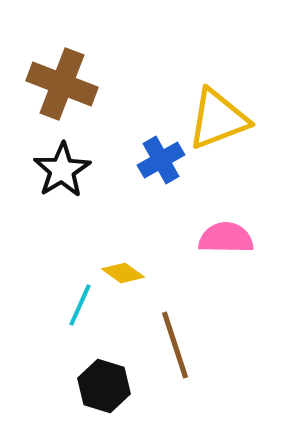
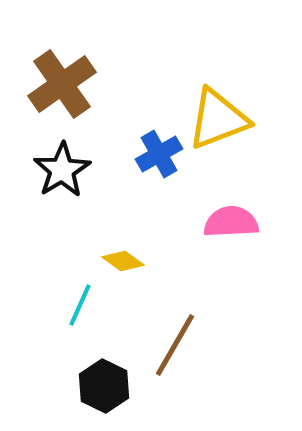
brown cross: rotated 34 degrees clockwise
blue cross: moved 2 px left, 6 px up
pink semicircle: moved 5 px right, 16 px up; rotated 4 degrees counterclockwise
yellow diamond: moved 12 px up
brown line: rotated 48 degrees clockwise
black hexagon: rotated 9 degrees clockwise
